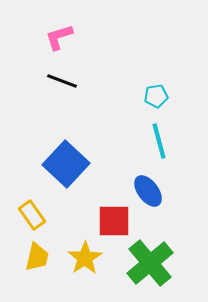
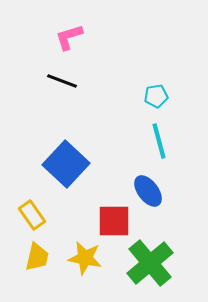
pink L-shape: moved 10 px right
yellow star: rotated 28 degrees counterclockwise
